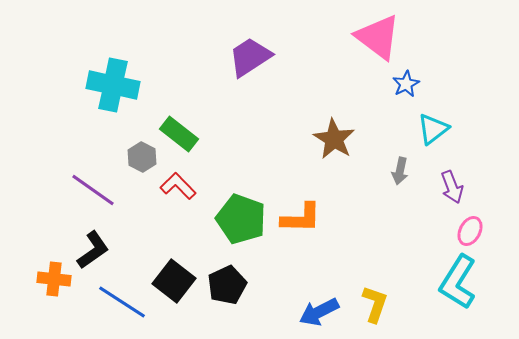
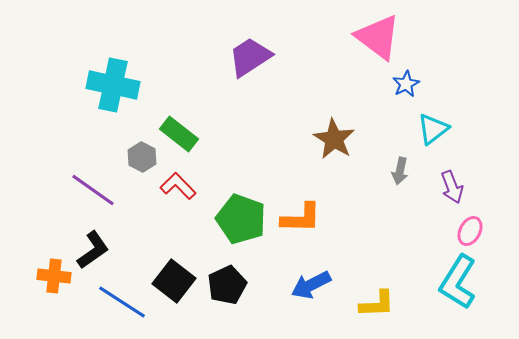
orange cross: moved 3 px up
yellow L-shape: moved 2 px right; rotated 69 degrees clockwise
blue arrow: moved 8 px left, 27 px up
